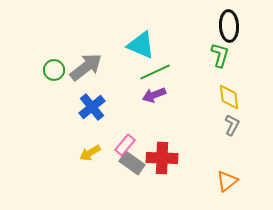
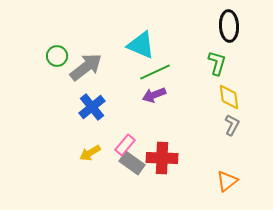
green L-shape: moved 3 px left, 8 px down
green circle: moved 3 px right, 14 px up
